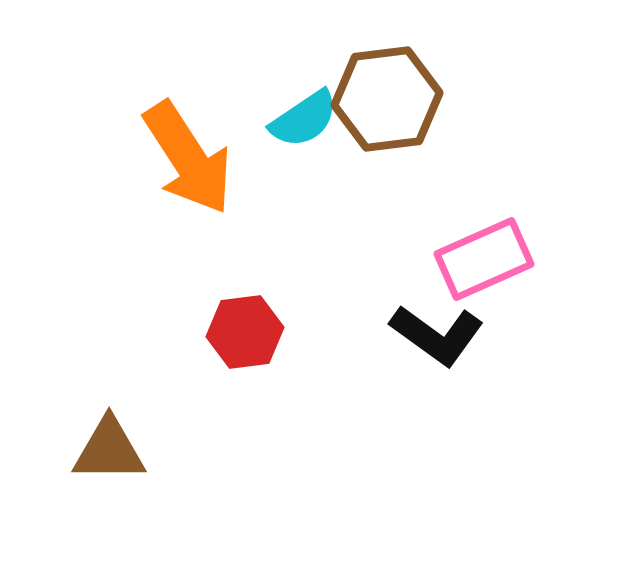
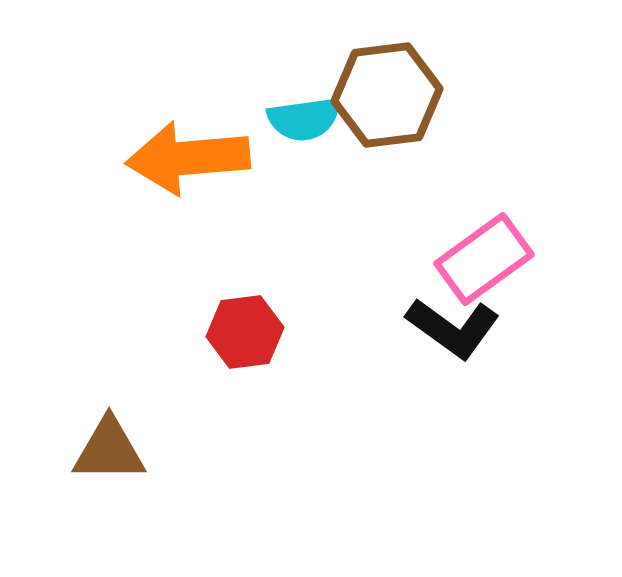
brown hexagon: moved 4 px up
cyan semicircle: rotated 26 degrees clockwise
orange arrow: rotated 118 degrees clockwise
pink rectangle: rotated 12 degrees counterclockwise
black L-shape: moved 16 px right, 7 px up
